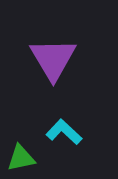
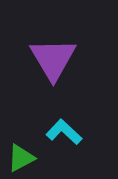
green triangle: rotated 16 degrees counterclockwise
